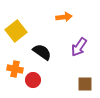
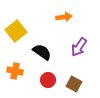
orange cross: moved 2 px down
red circle: moved 15 px right
brown square: moved 11 px left; rotated 28 degrees clockwise
